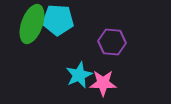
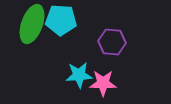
cyan pentagon: moved 3 px right
cyan star: rotated 20 degrees clockwise
